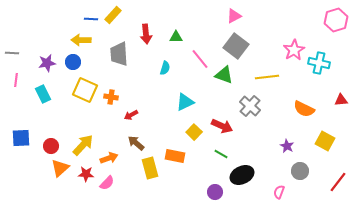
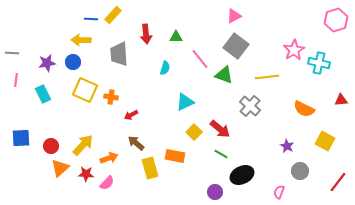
red arrow at (222, 126): moved 2 px left, 3 px down; rotated 15 degrees clockwise
